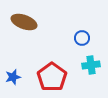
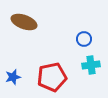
blue circle: moved 2 px right, 1 px down
red pentagon: rotated 24 degrees clockwise
